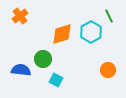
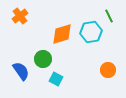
cyan hexagon: rotated 20 degrees clockwise
blue semicircle: moved 1 px down; rotated 48 degrees clockwise
cyan square: moved 1 px up
